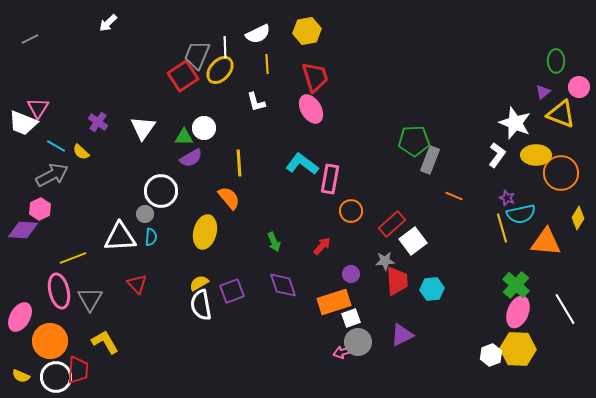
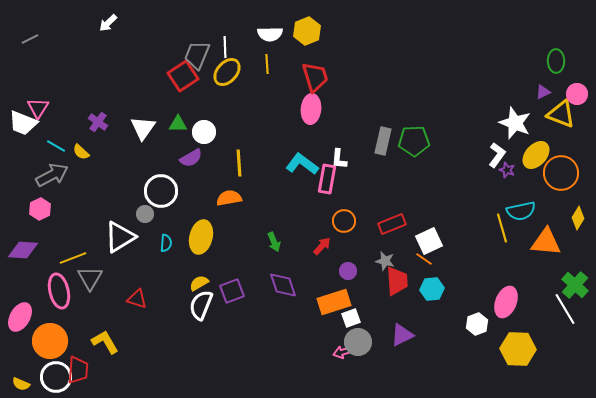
yellow hexagon at (307, 31): rotated 12 degrees counterclockwise
white semicircle at (258, 34): moved 12 px right; rotated 25 degrees clockwise
yellow ellipse at (220, 70): moved 7 px right, 2 px down
pink circle at (579, 87): moved 2 px left, 7 px down
purple triangle at (543, 92): rotated 14 degrees clockwise
white L-shape at (256, 102): moved 83 px right, 57 px down; rotated 20 degrees clockwise
pink ellipse at (311, 109): rotated 36 degrees clockwise
white circle at (204, 128): moved 4 px down
green triangle at (184, 137): moved 6 px left, 13 px up
yellow ellipse at (536, 155): rotated 48 degrees counterclockwise
gray rectangle at (430, 160): moved 47 px left, 19 px up; rotated 8 degrees counterclockwise
pink rectangle at (330, 179): moved 3 px left
orange line at (454, 196): moved 30 px left, 63 px down; rotated 12 degrees clockwise
orange semicircle at (229, 198): rotated 60 degrees counterclockwise
purple star at (507, 198): moved 28 px up
orange circle at (351, 211): moved 7 px left, 10 px down
cyan semicircle at (521, 214): moved 3 px up
red rectangle at (392, 224): rotated 20 degrees clockwise
purple diamond at (23, 230): moved 20 px down
yellow ellipse at (205, 232): moved 4 px left, 5 px down
white triangle at (120, 237): rotated 28 degrees counterclockwise
cyan semicircle at (151, 237): moved 15 px right, 6 px down
white square at (413, 241): moved 16 px right; rotated 12 degrees clockwise
gray star at (385, 261): rotated 18 degrees clockwise
purple circle at (351, 274): moved 3 px left, 3 px up
red triangle at (137, 284): moved 15 px down; rotated 30 degrees counterclockwise
green cross at (516, 285): moved 59 px right
gray triangle at (90, 299): moved 21 px up
white semicircle at (201, 305): rotated 32 degrees clockwise
pink ellipse at (518, 312): moved 12 px left, 10 px up
white hexagon at (491, 355): moved 14 px left, 31 px up
yellow semicircle at (21, 376): moved 8 px down
